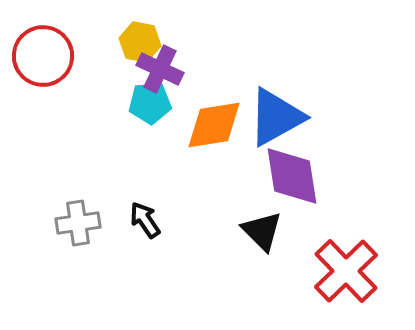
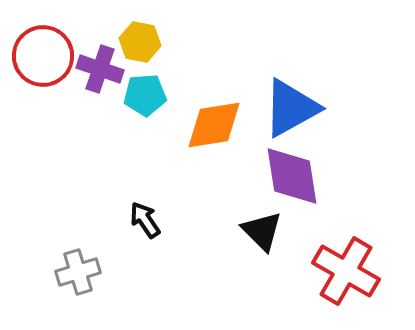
purple cross: moved 60 px left; rotated 6 degrees counterclockwise
cyan pentagon: moved 5 px left, 8 px up
blue triangle: moved 15 px right, 9 px up
gray cross: moved 49 px down; rotated 9 degrees counterclockwise
red cross: rotated 16 degrees counterclockwise
